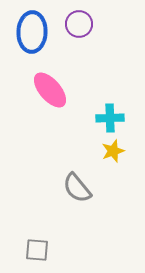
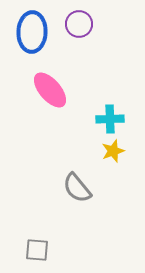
cyan cross: moved 1 px down
